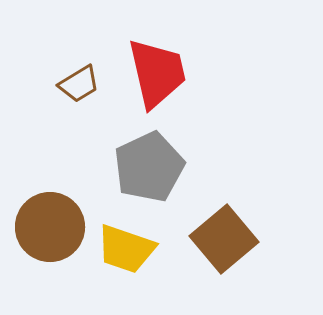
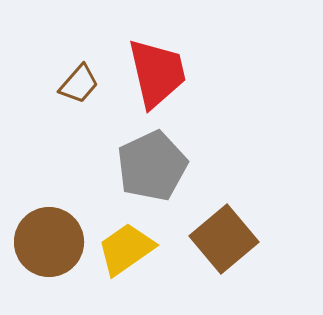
brown trapezoid: rotated 18 degrees counterclockwise
gray pentagon: moved 3 px right, 1 px up
brown circle: moved 1 px left, 15 px down
yellow trapezoid: rotated 126 degrees clockwise
